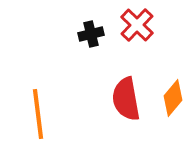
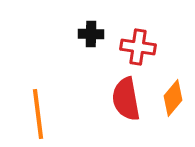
red cross: moved 1 px right, 22 px down; rotated 36 degrees counterclockwise
black cross: rotated 15 degrees clockwise
